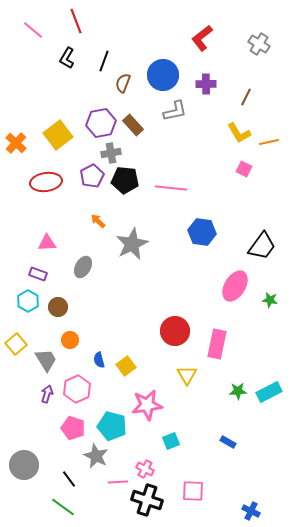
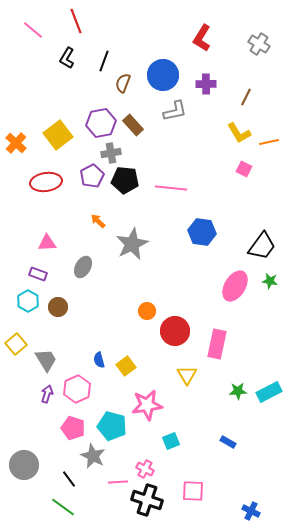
red L-shape at (202, 38): rotated 20 degrees counterclockwise
green star at (270, 300): moved 19 px up
orange circle at (70, 340): moved 77 px right, 29 px up
gray star at (96, 456): moved 3 px left
